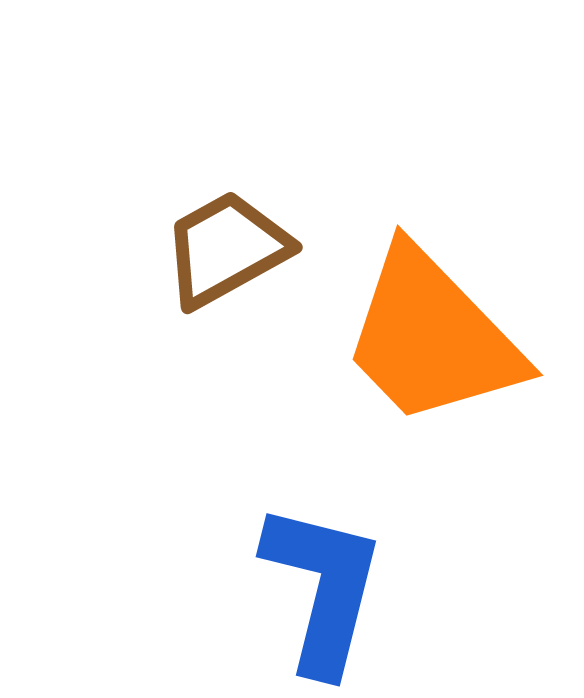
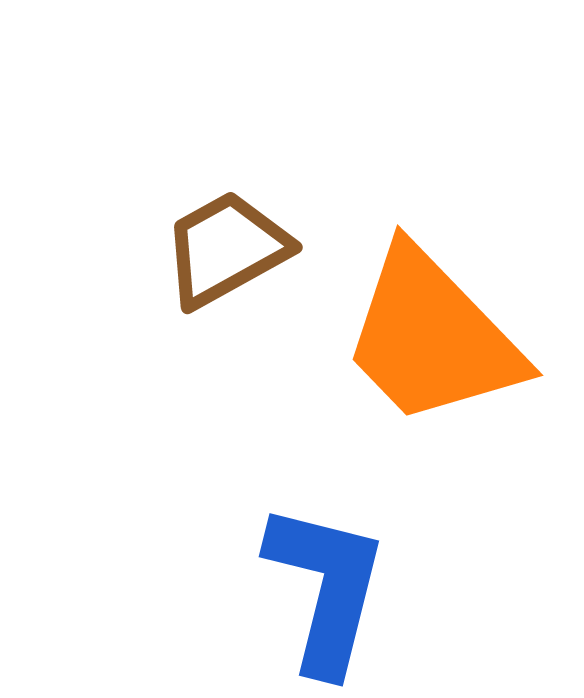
blue L-shape: moved 3 px right
